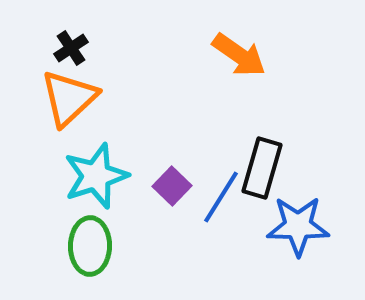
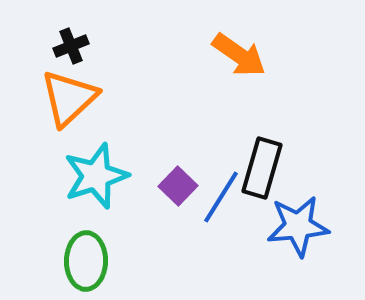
black cross: moved 2 px up; rotated 12 degrees clockwise
purple square: moved 6 px right
blue star: rotated 6 degrees counterclockwise
green ellipse: moved 4 px left, 15 px down
